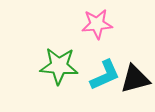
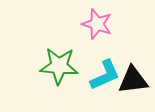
pink star: rotated 24 degrees clockwise
black triangle: moved 2 px left, 1 px down; rotated 8 degrees clockwise
